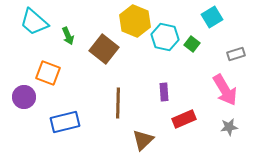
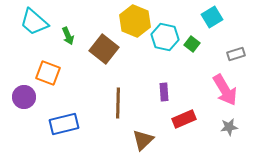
blue rectangle: moved 1 px left, 2 px down
